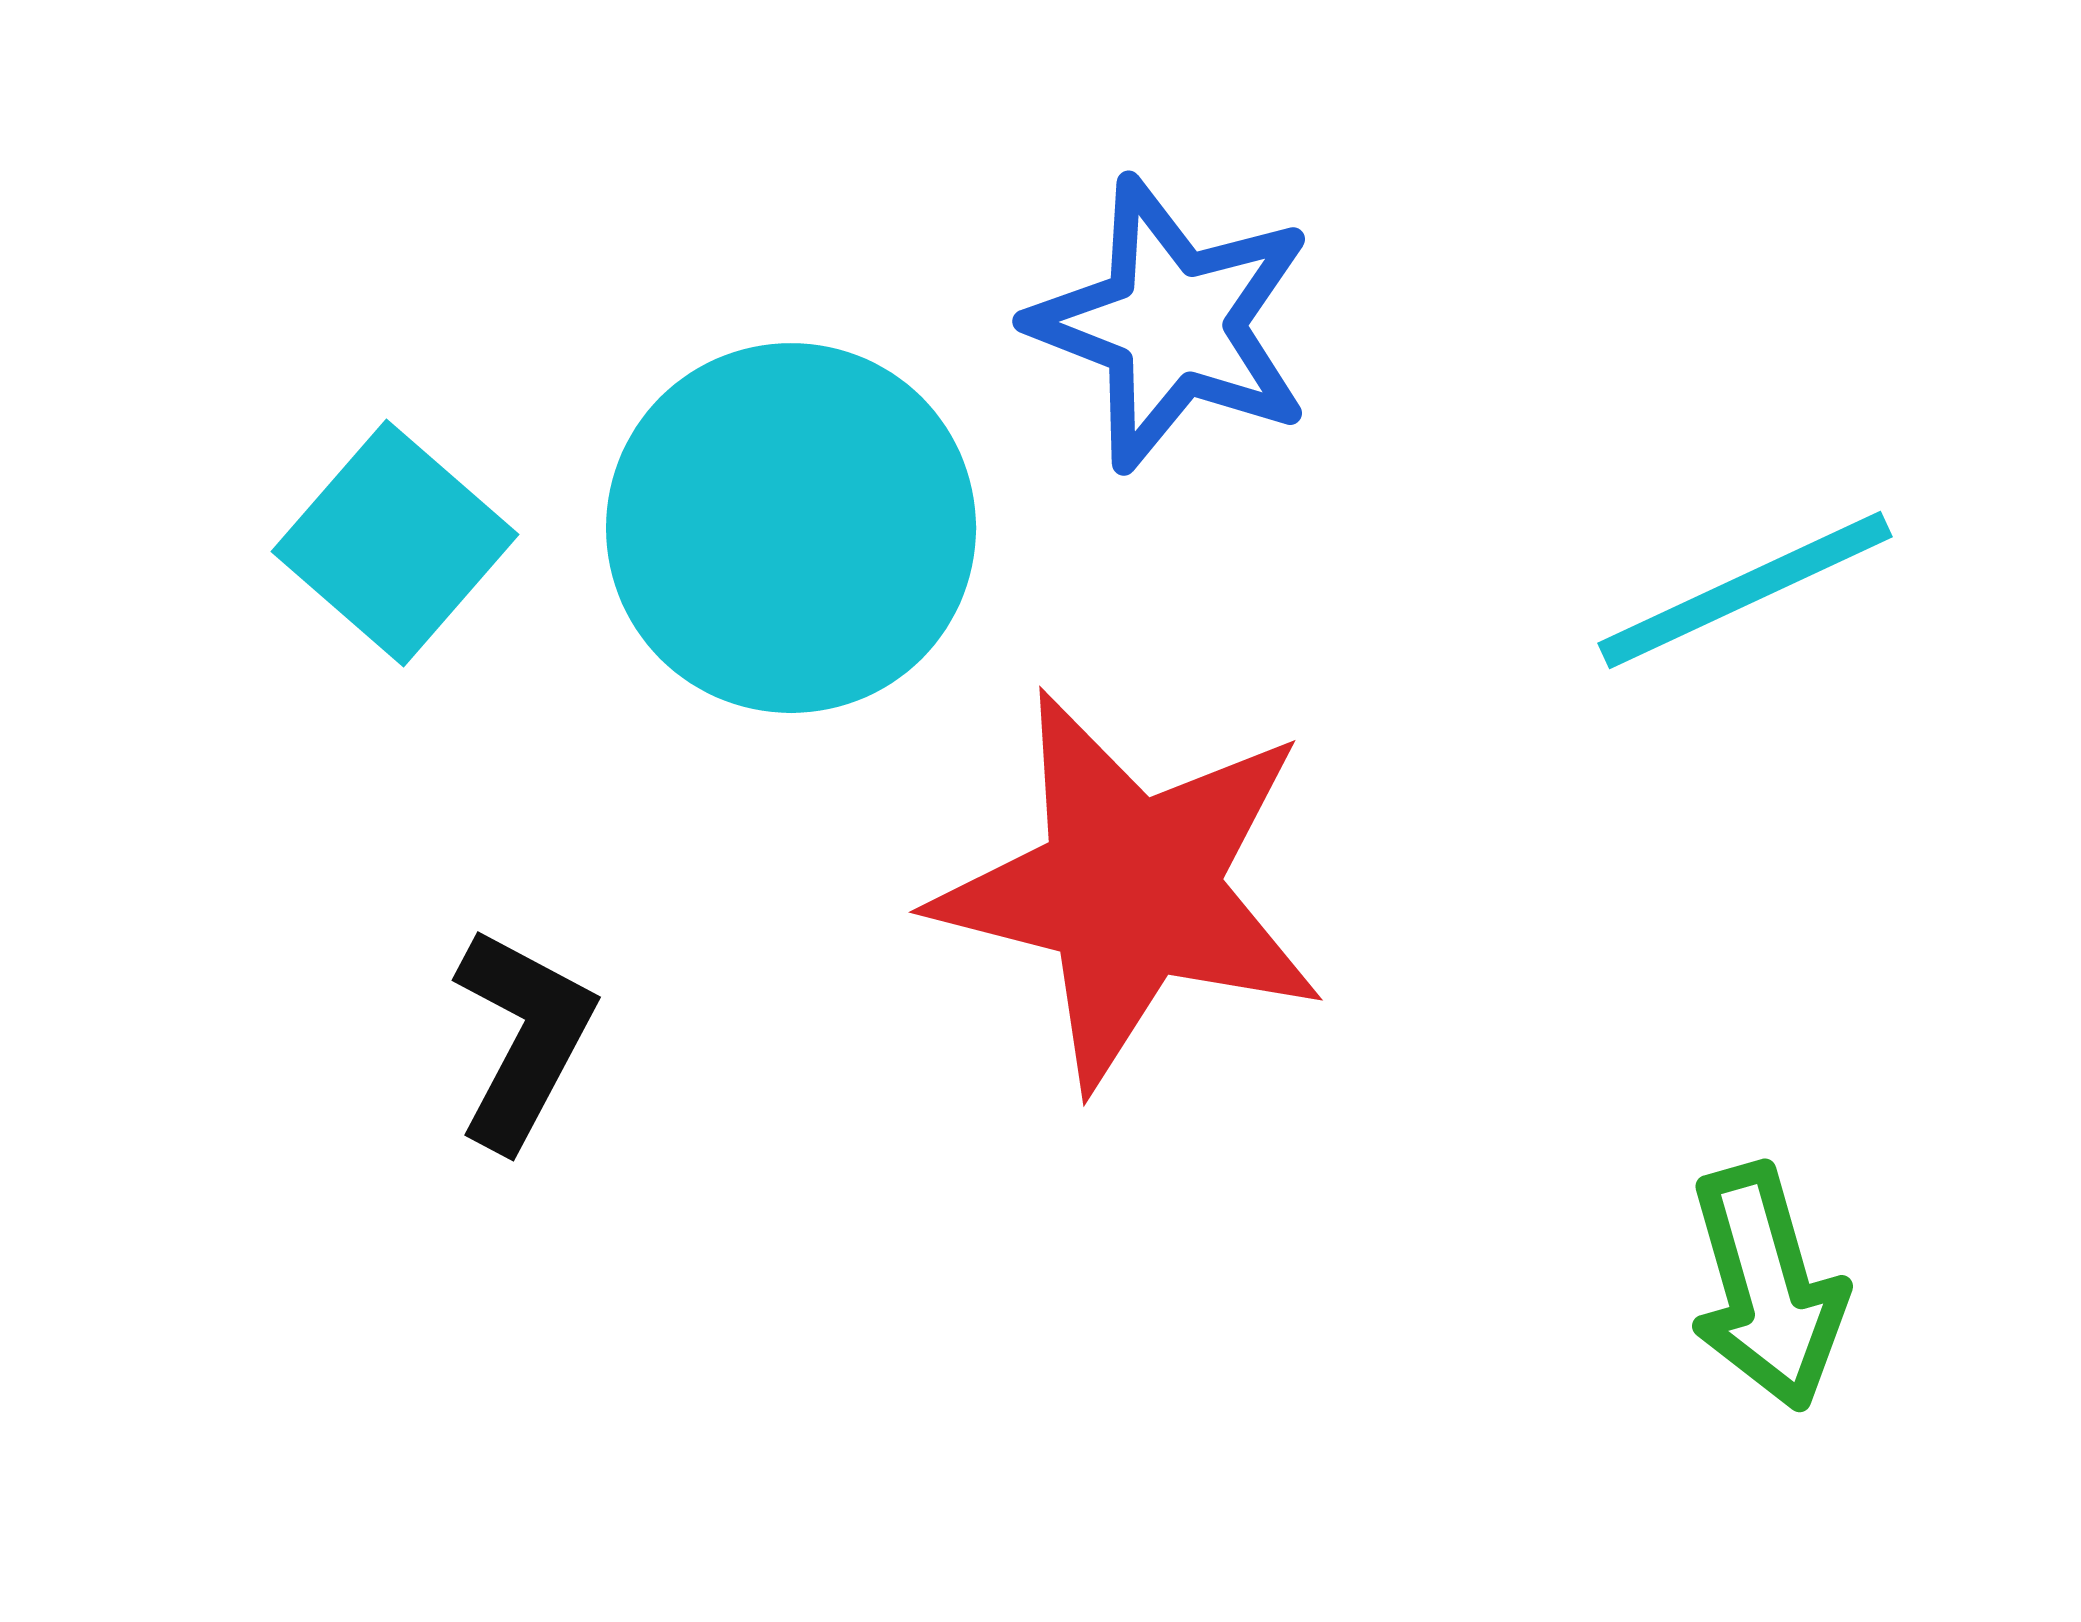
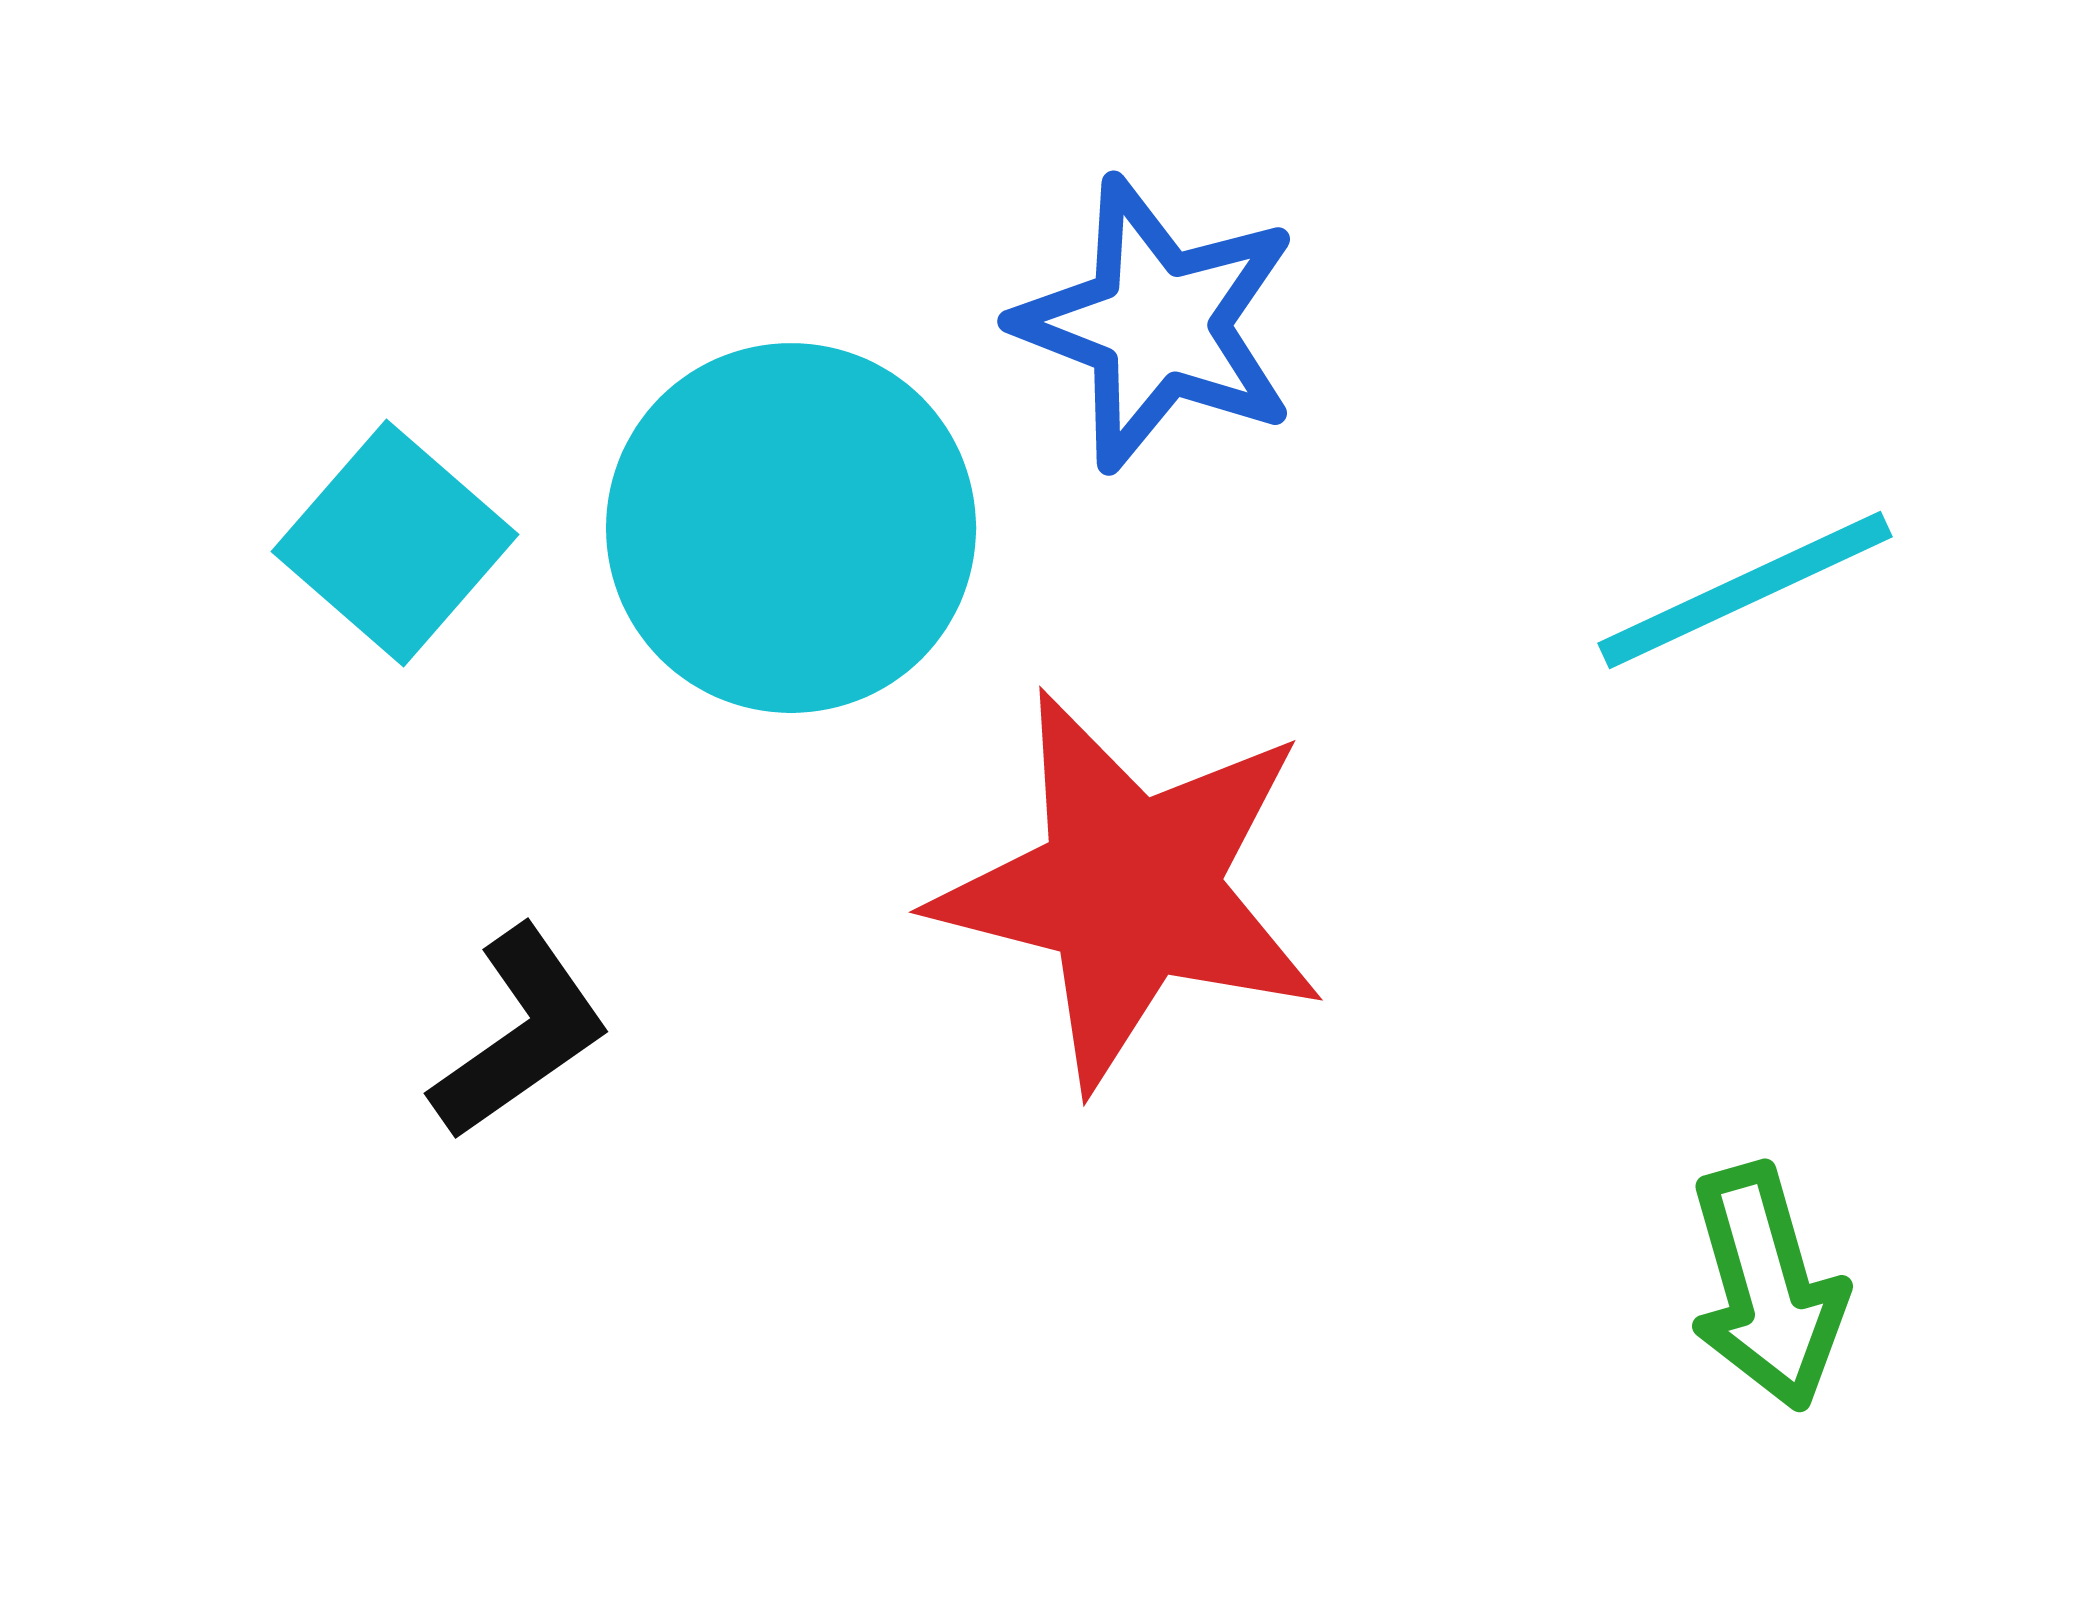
blue star: moved 15 px left
black L-shape: moved 3 px left, 5 px up; rotated 27 degrees clockwise
